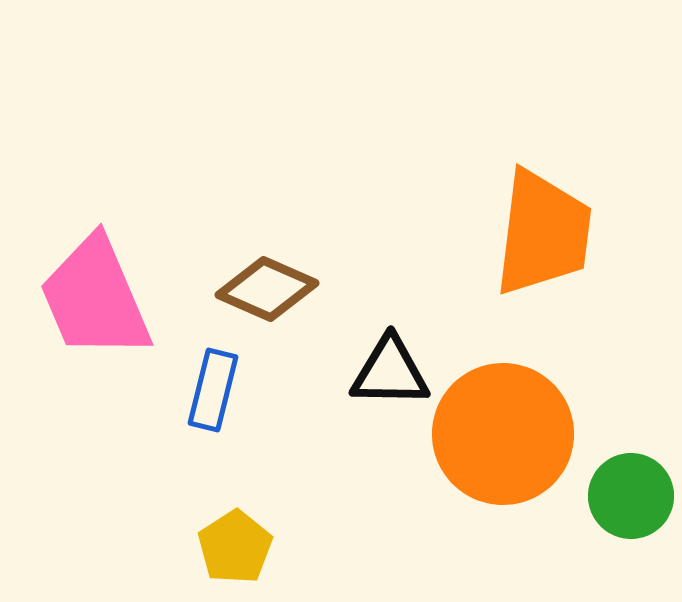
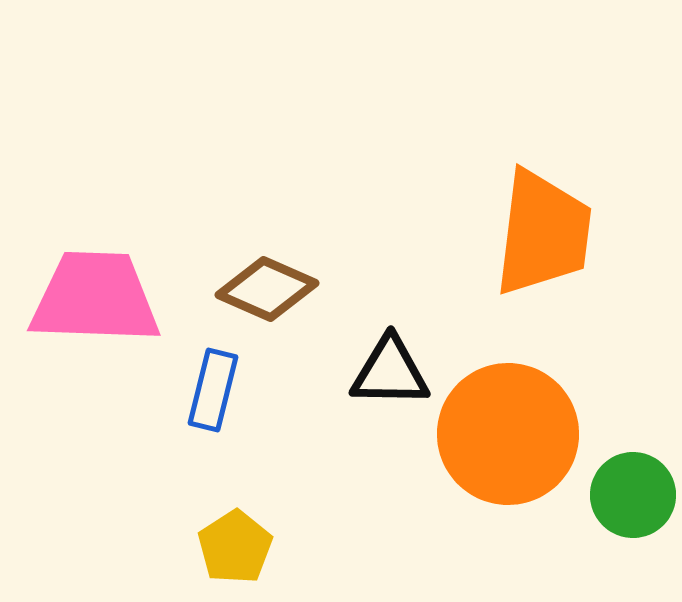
pink trapezoid: rotated 115 degrees clockwise
orange circle: moved 5 px right
green circle: moved 2 px right, 1 px up
